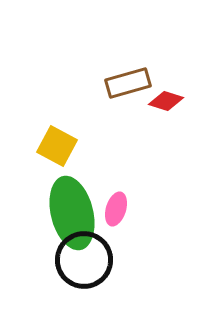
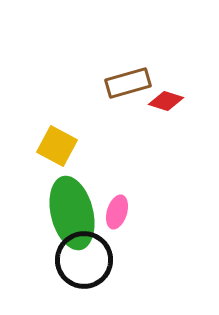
pink ellipse: moved 1 px right, 3 px down
